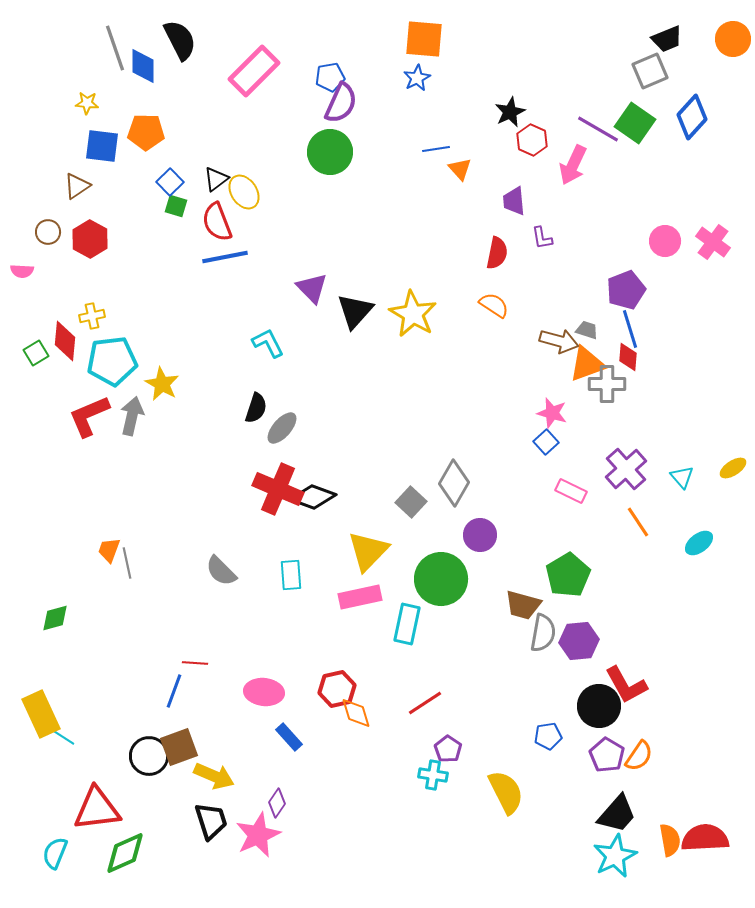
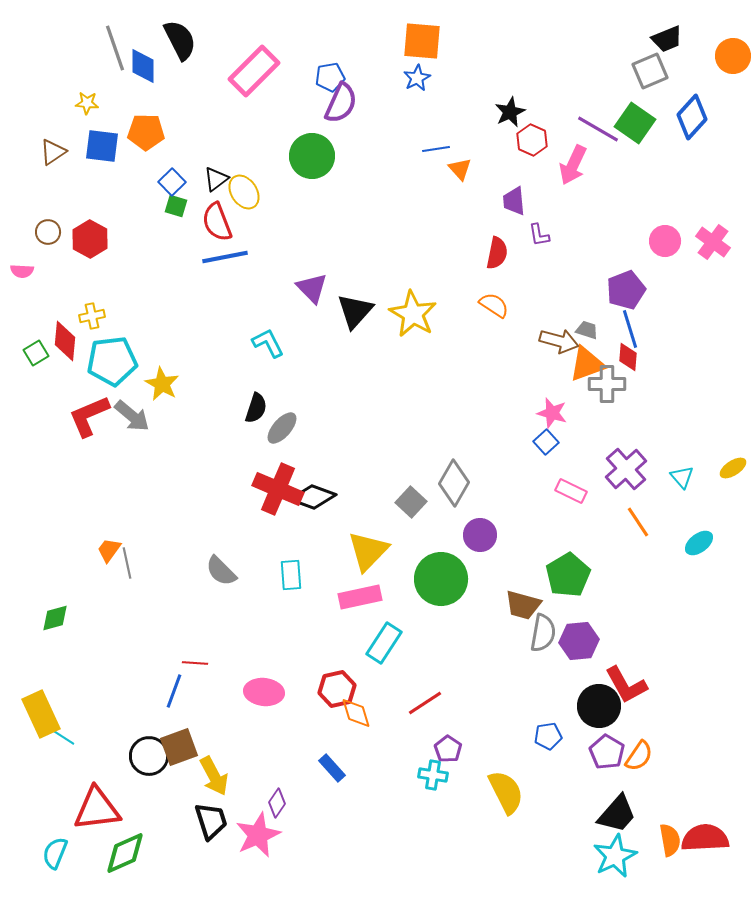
orange square at (424, 39): moved 2 px left, 2 px down
orange circle at (733, 39): moved 17 px down
green circle at (330, 152): moved 18 px left, 4 px down
blue square at (170, 182): moved 2 px right
brown triangle at (77, 186): moved 24 px left, 34 px up
purple L-shape at (542, 238): moved 3 px left, 3 px up
gray arrow at (132, 416): rotated 117 degrees clockwise
orange trapezoid at (109, 550): rotated 16 degrees clockwise
cyan rectangle at (407, 624): moved 23 px left, 19 px down; rotated 21 degrees clockwise
blue rectangle at (289, 737): moved 43 px right, 31 px down
purple pentagon at (607, 755): moved 3 px up
yellow arrow at (214, 776): rotated 39 degrees clockwise
